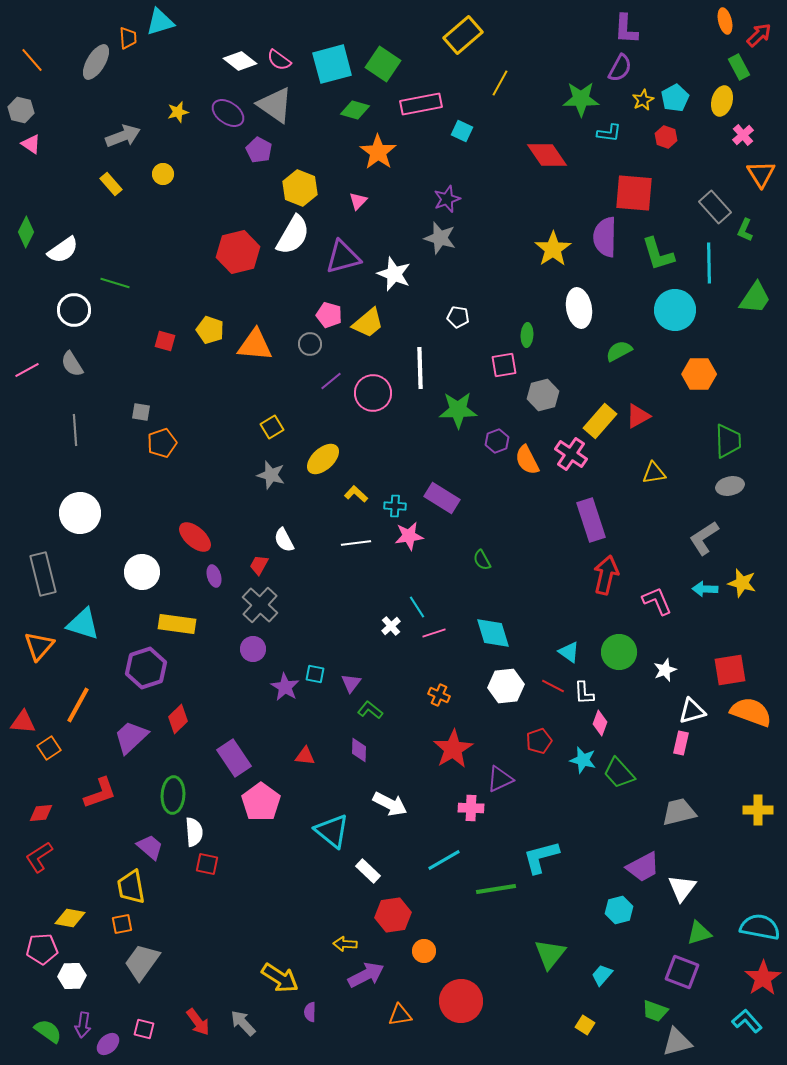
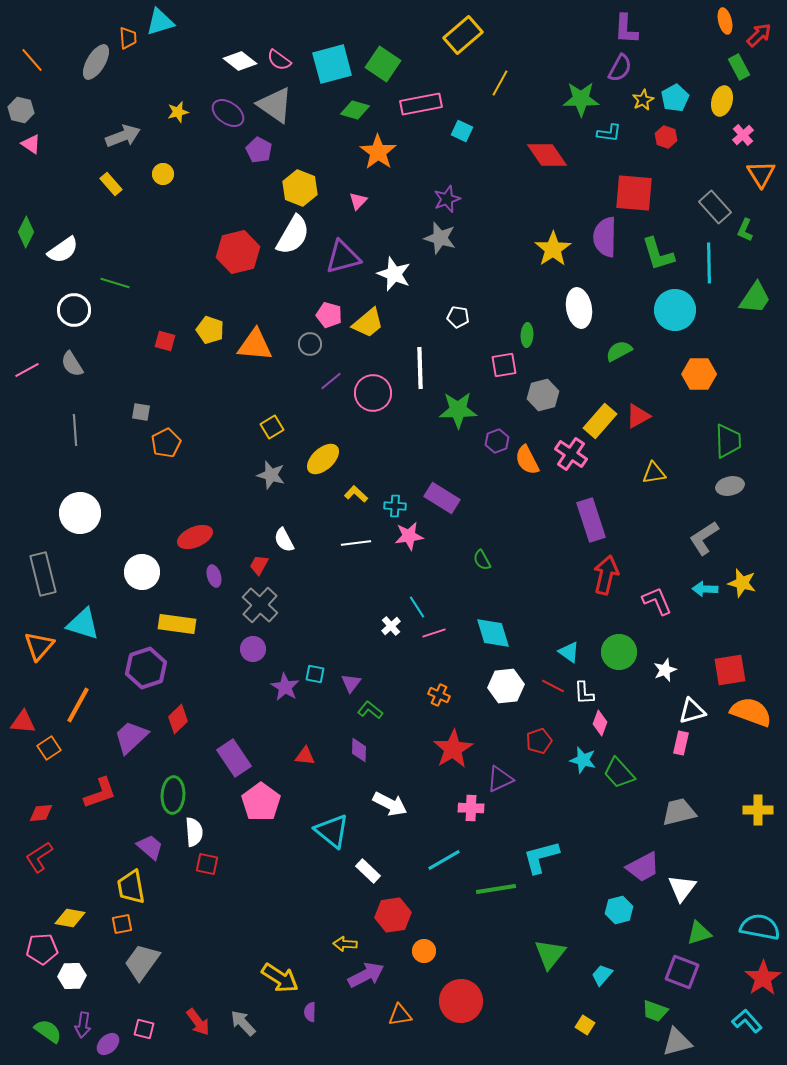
orange pentagon at (162, 443): moved 4 px right; rotated 8 degrees counterclockwise
red ellipse at (195, 537): rotated 64 degrees counterclockwise
